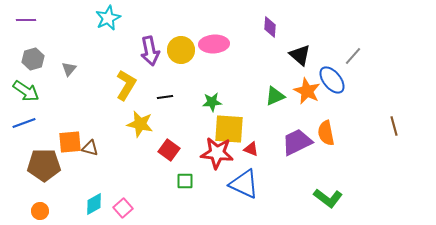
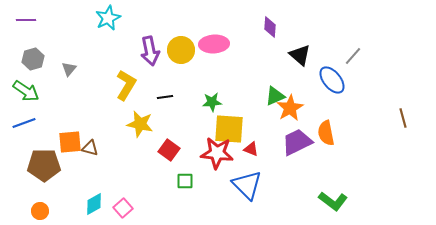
orange star: moved 17 px left, 17 px down; rotated 16 degrees clockwise
brown line: moved 9 px right, 8 px up
blue triangle: moved 3 px right, 1 px down; rotated 20 degrees clockwise
green L-shape: moved 5 px right, 3 px down
